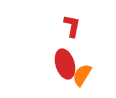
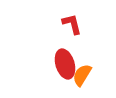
red L-shape: moved 2 px up; rotated 25 degrees counterclockwise
